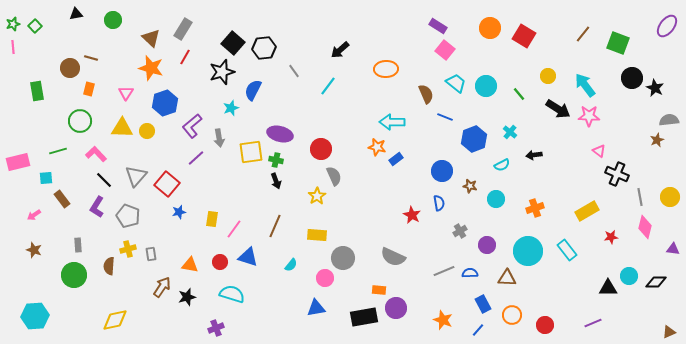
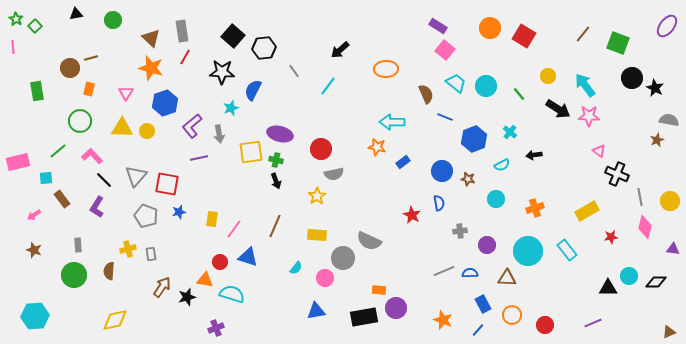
green star at (13, 24): moved 3 px right, 5 px up; rotated 24 degrees counterclockwise
gray rectangle at (183, 29): moved 1 px left, 2 px down; rotated 40 degrees counterclockwise
black square at (233, 43): moved 7 px up
brown line at (91, 58): rotated 32 degrees counterclockwise
black star at (222, 72): rotated 20 degrees clockwise
gray semicircle at (669, 120): rotated 18 degrees clockwise
gray arrow at (219, 138): moved 4 px up
green line at (58, 151): rotated 24 degrees counterclockwise
pink L-shape at (96, 154): moved 4 px left, 2 px down
purple line at (196, 158): moved 3 px right; rotated 30 degrees clockwise
blue rectangle at (396, 159): moved 7 px right, 3 px down
gray semicircle at (334, 176): moved 2 px up; rotated 102 degrees clockwise
red square at (167, 184): rotated 30 degrees counterclockwise
brown star at (470, 186): moved 2 px left, 7 px up
yellow circle at (670, 197): moved 4 px down
gray pentagon at (128, 216): moved 18 px right
gray cross at (460, 231): rotated 24 degrees clockwise
gray semicircle at (393, 257): moved 24 px left, 16 px up
orange triangle at (190, 265): moved 15 px right, 15 px down
cyan semicircle at (291, 265): moved 5 px right, 3 px down
brown semicircle at (109, 266): moved 5 px down
blue triangle at (316, 308): moved 3 px down
